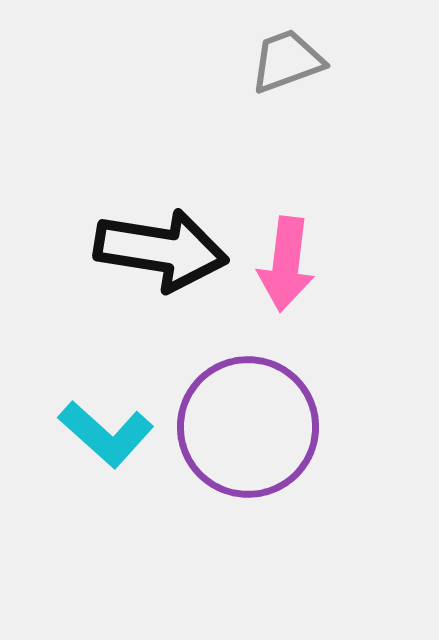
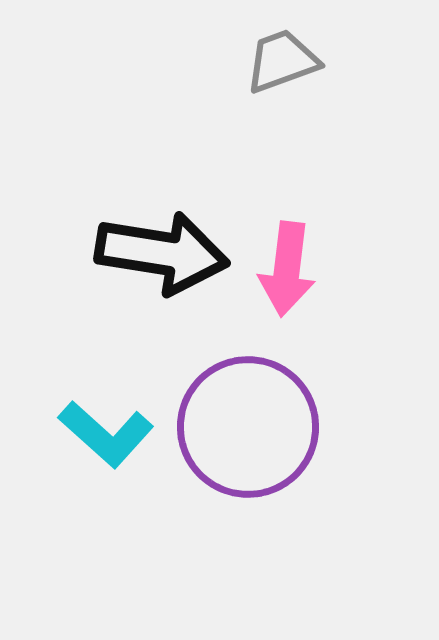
gray trapezoid: moved 5 px left
black arrow: moved 1 px right, 3 px down
pink arrow: moved 1 px right, 5 px down
